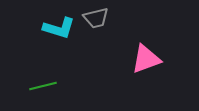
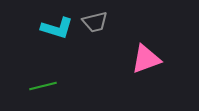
gray trapezoid: moved 1 px left, 4 px down
cyan L-shape: moved 2 px left
